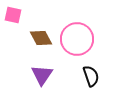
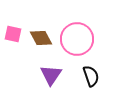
pink square: moved 19 px down
purple triangle: moved 9 px right
